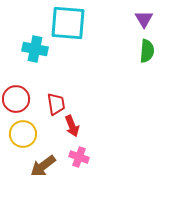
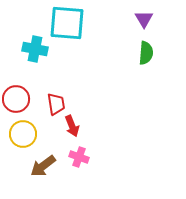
cyan square: moved 1 px left
green semicircle: moved 1 px left, 2 px down
